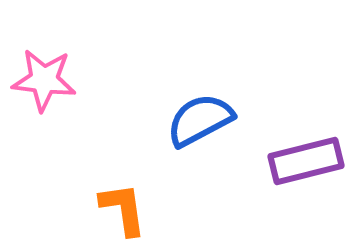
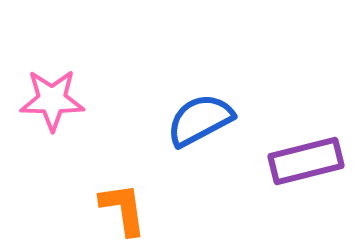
pink star: moved 8 px right, 20 px down; rotated 6 degrees counterclockwise
